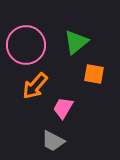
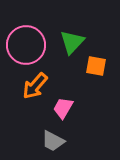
green triangle: moved 4 px left; rotated 8 degrees counterclockwise
orange square: moved 2 px right, 8 px up
